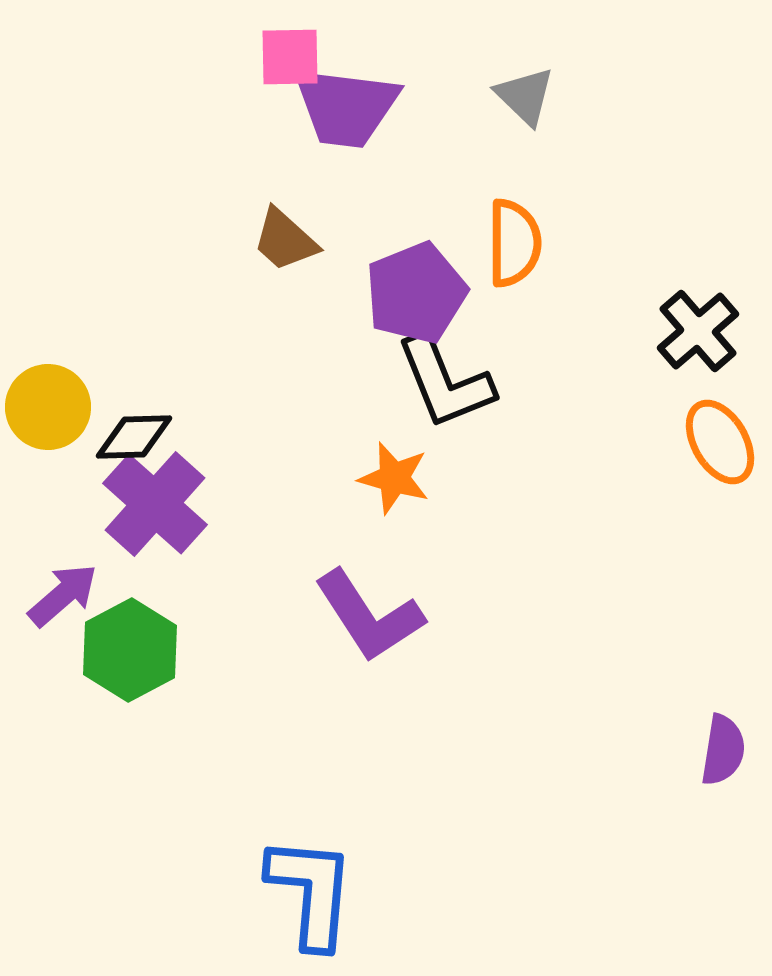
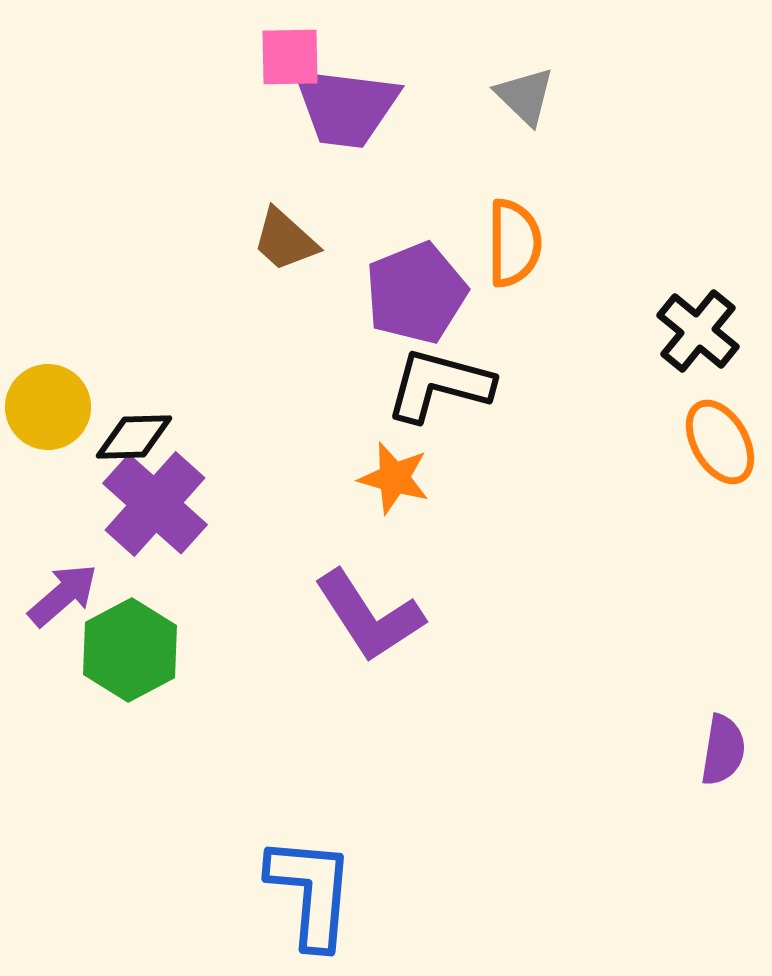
black cross: rotated 10 degrees counterclockwise
black L-shape: moved 6 px left, 3 px down; rotated 127 degrees clockwise
